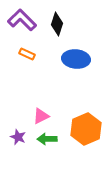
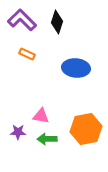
black diamond: moved 2 px up
blue ellipse: moved 9 px down
pink triangle: rotated 36 degrees clockwise
orange hexagon: rotated 12 degrees clockwise
purple star: moved 5 px up; rotated 21 degrees counterclockwise
